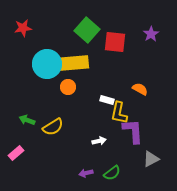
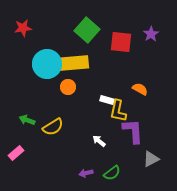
red square: moved 6 px right
yellow L-shape: moved 1 px left, 2 px up
white arrow: rotated 128 degrees counterclockwise
